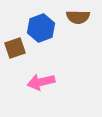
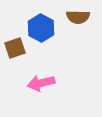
blue hexagon: rotated 12 degrees counterclockwise
pink arrow: moved 1 px down
